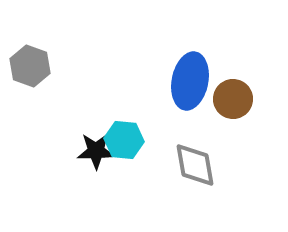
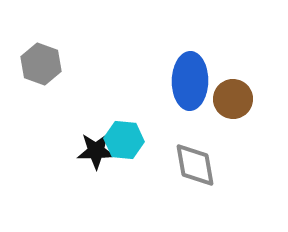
gray hexagon: moved 11 px right, 2 px up
blue ellipse: rotated 10 degrees counterclockwise
